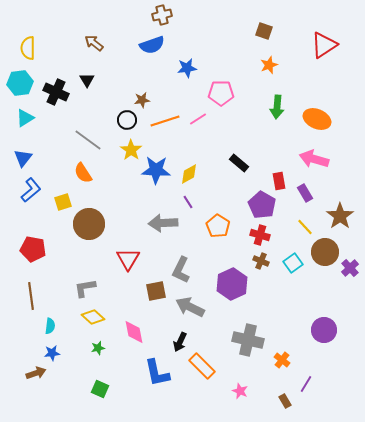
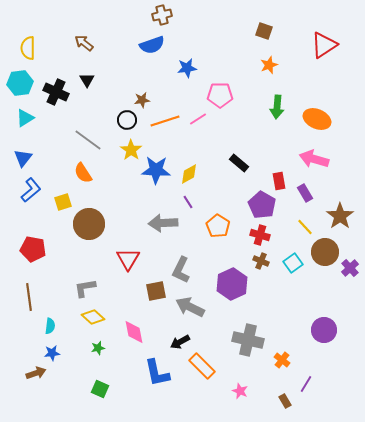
brown arrow at (94, 43): moved 10 px left
pink pentagon at (221, 93): moved 1 px left, 2 px down
brown line at (31, 296): moved 2 px left, 1 px down
black arrow at (180, 342): rotated 36 degrees clockwise
